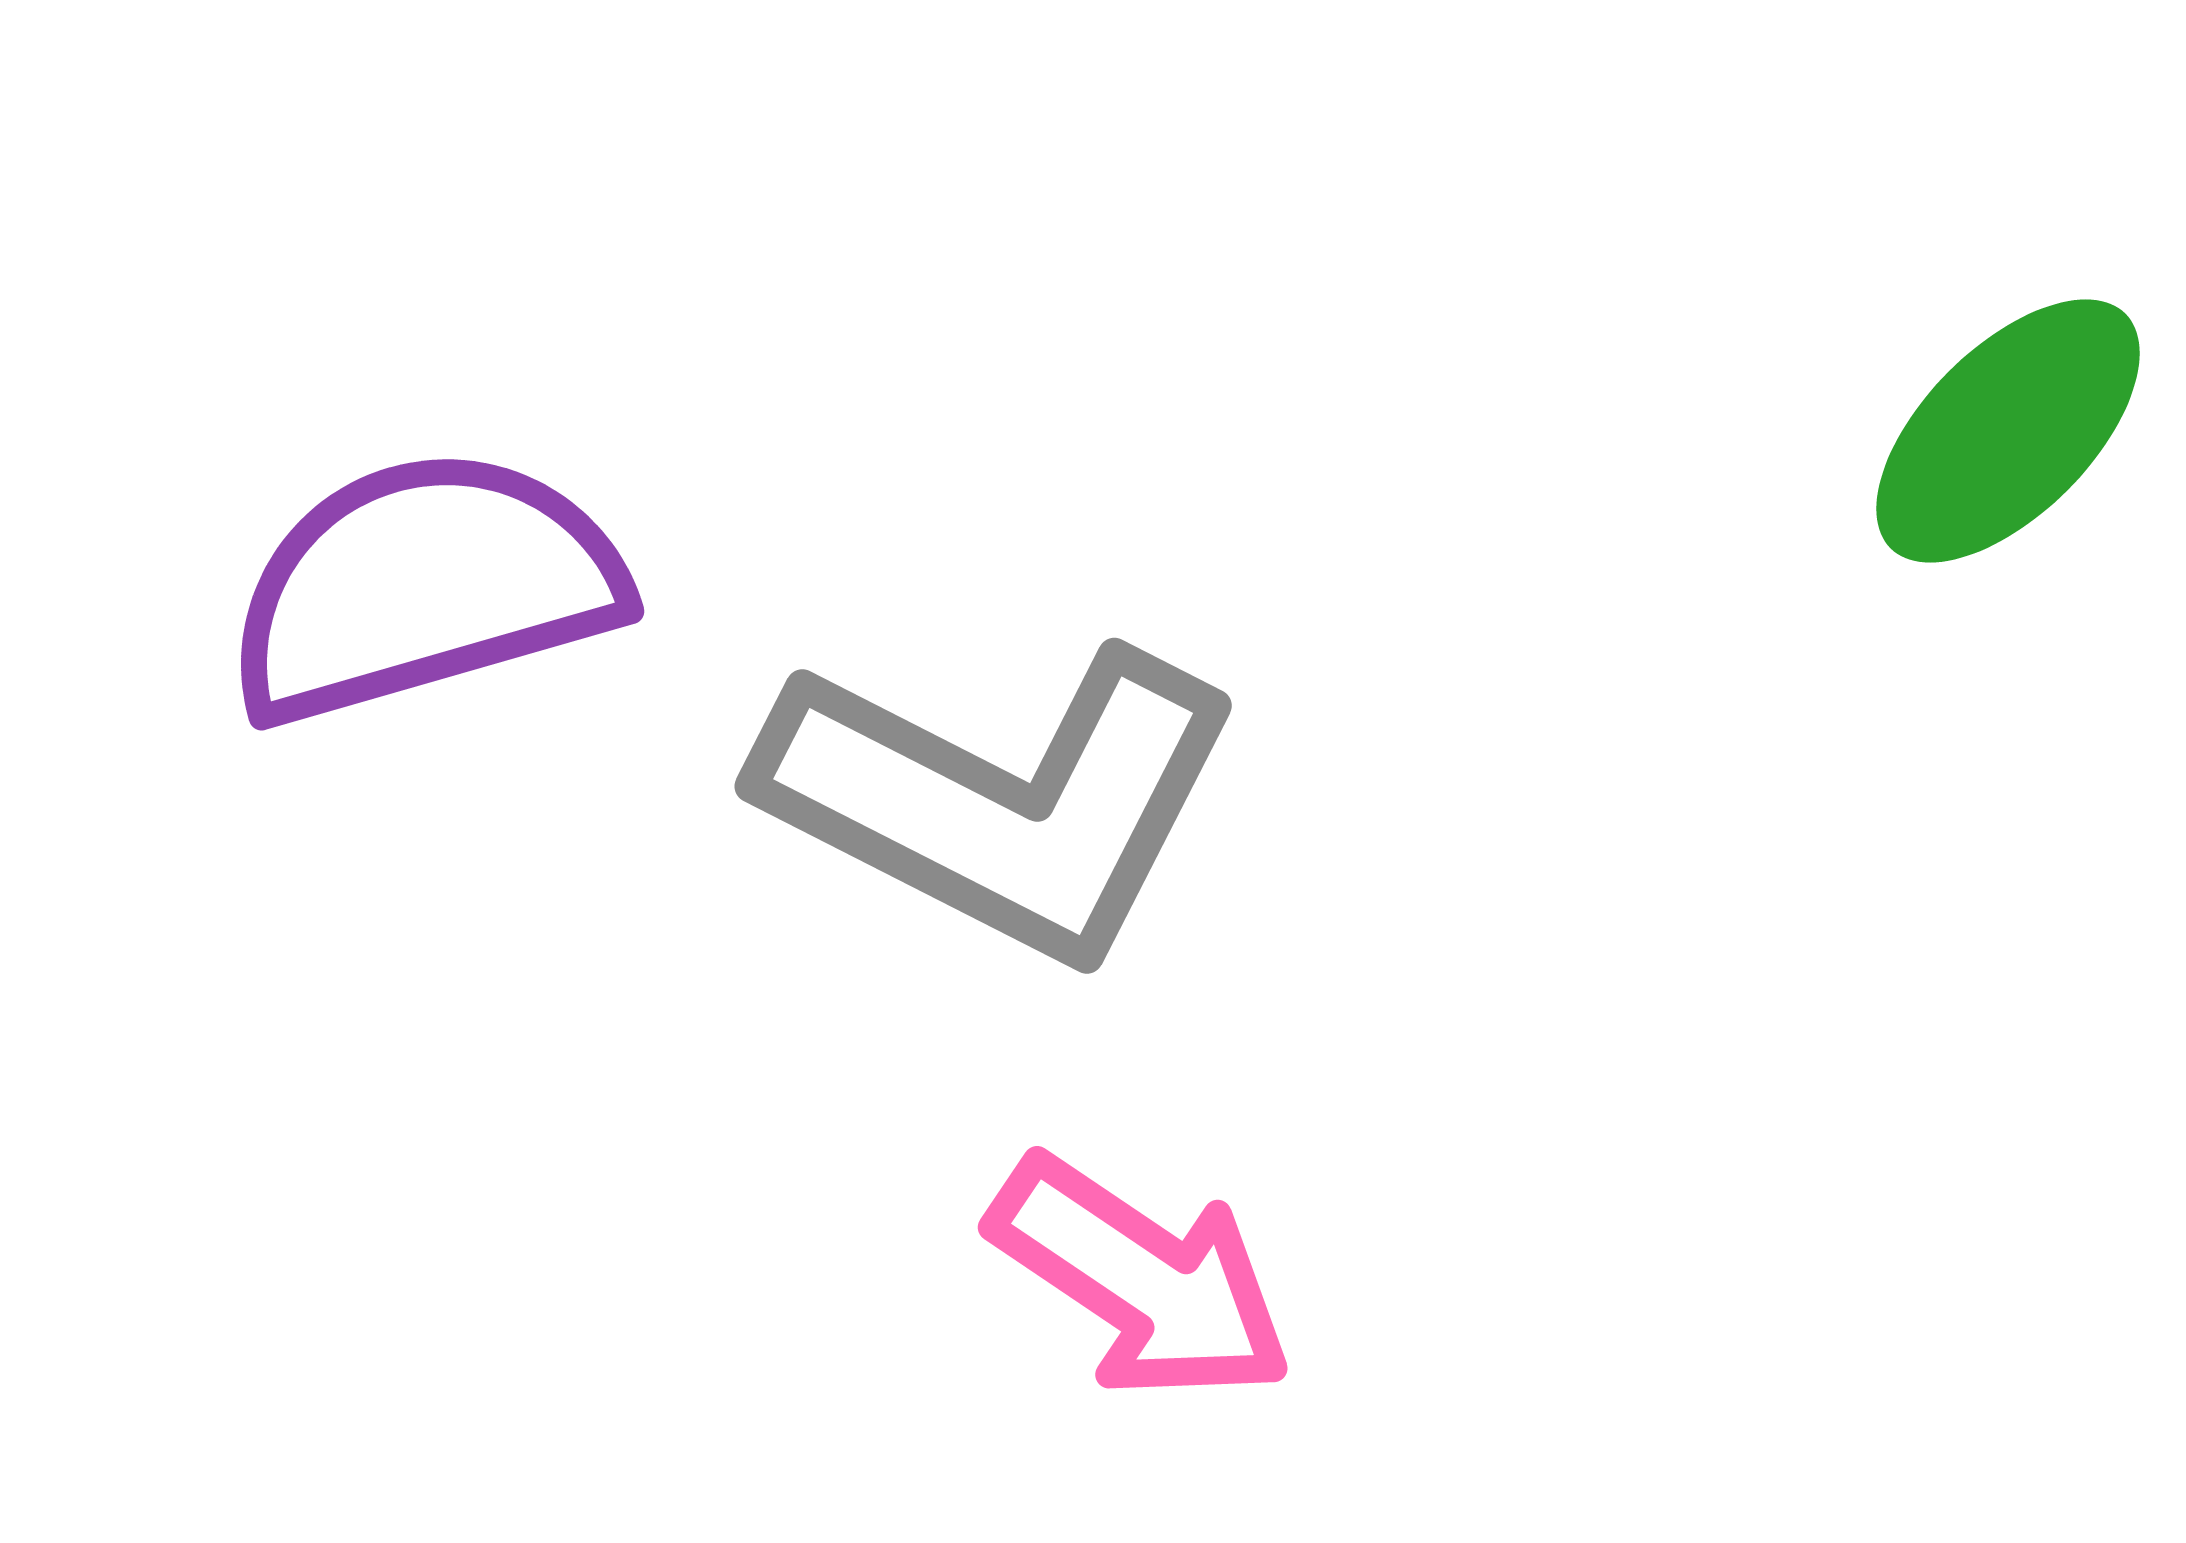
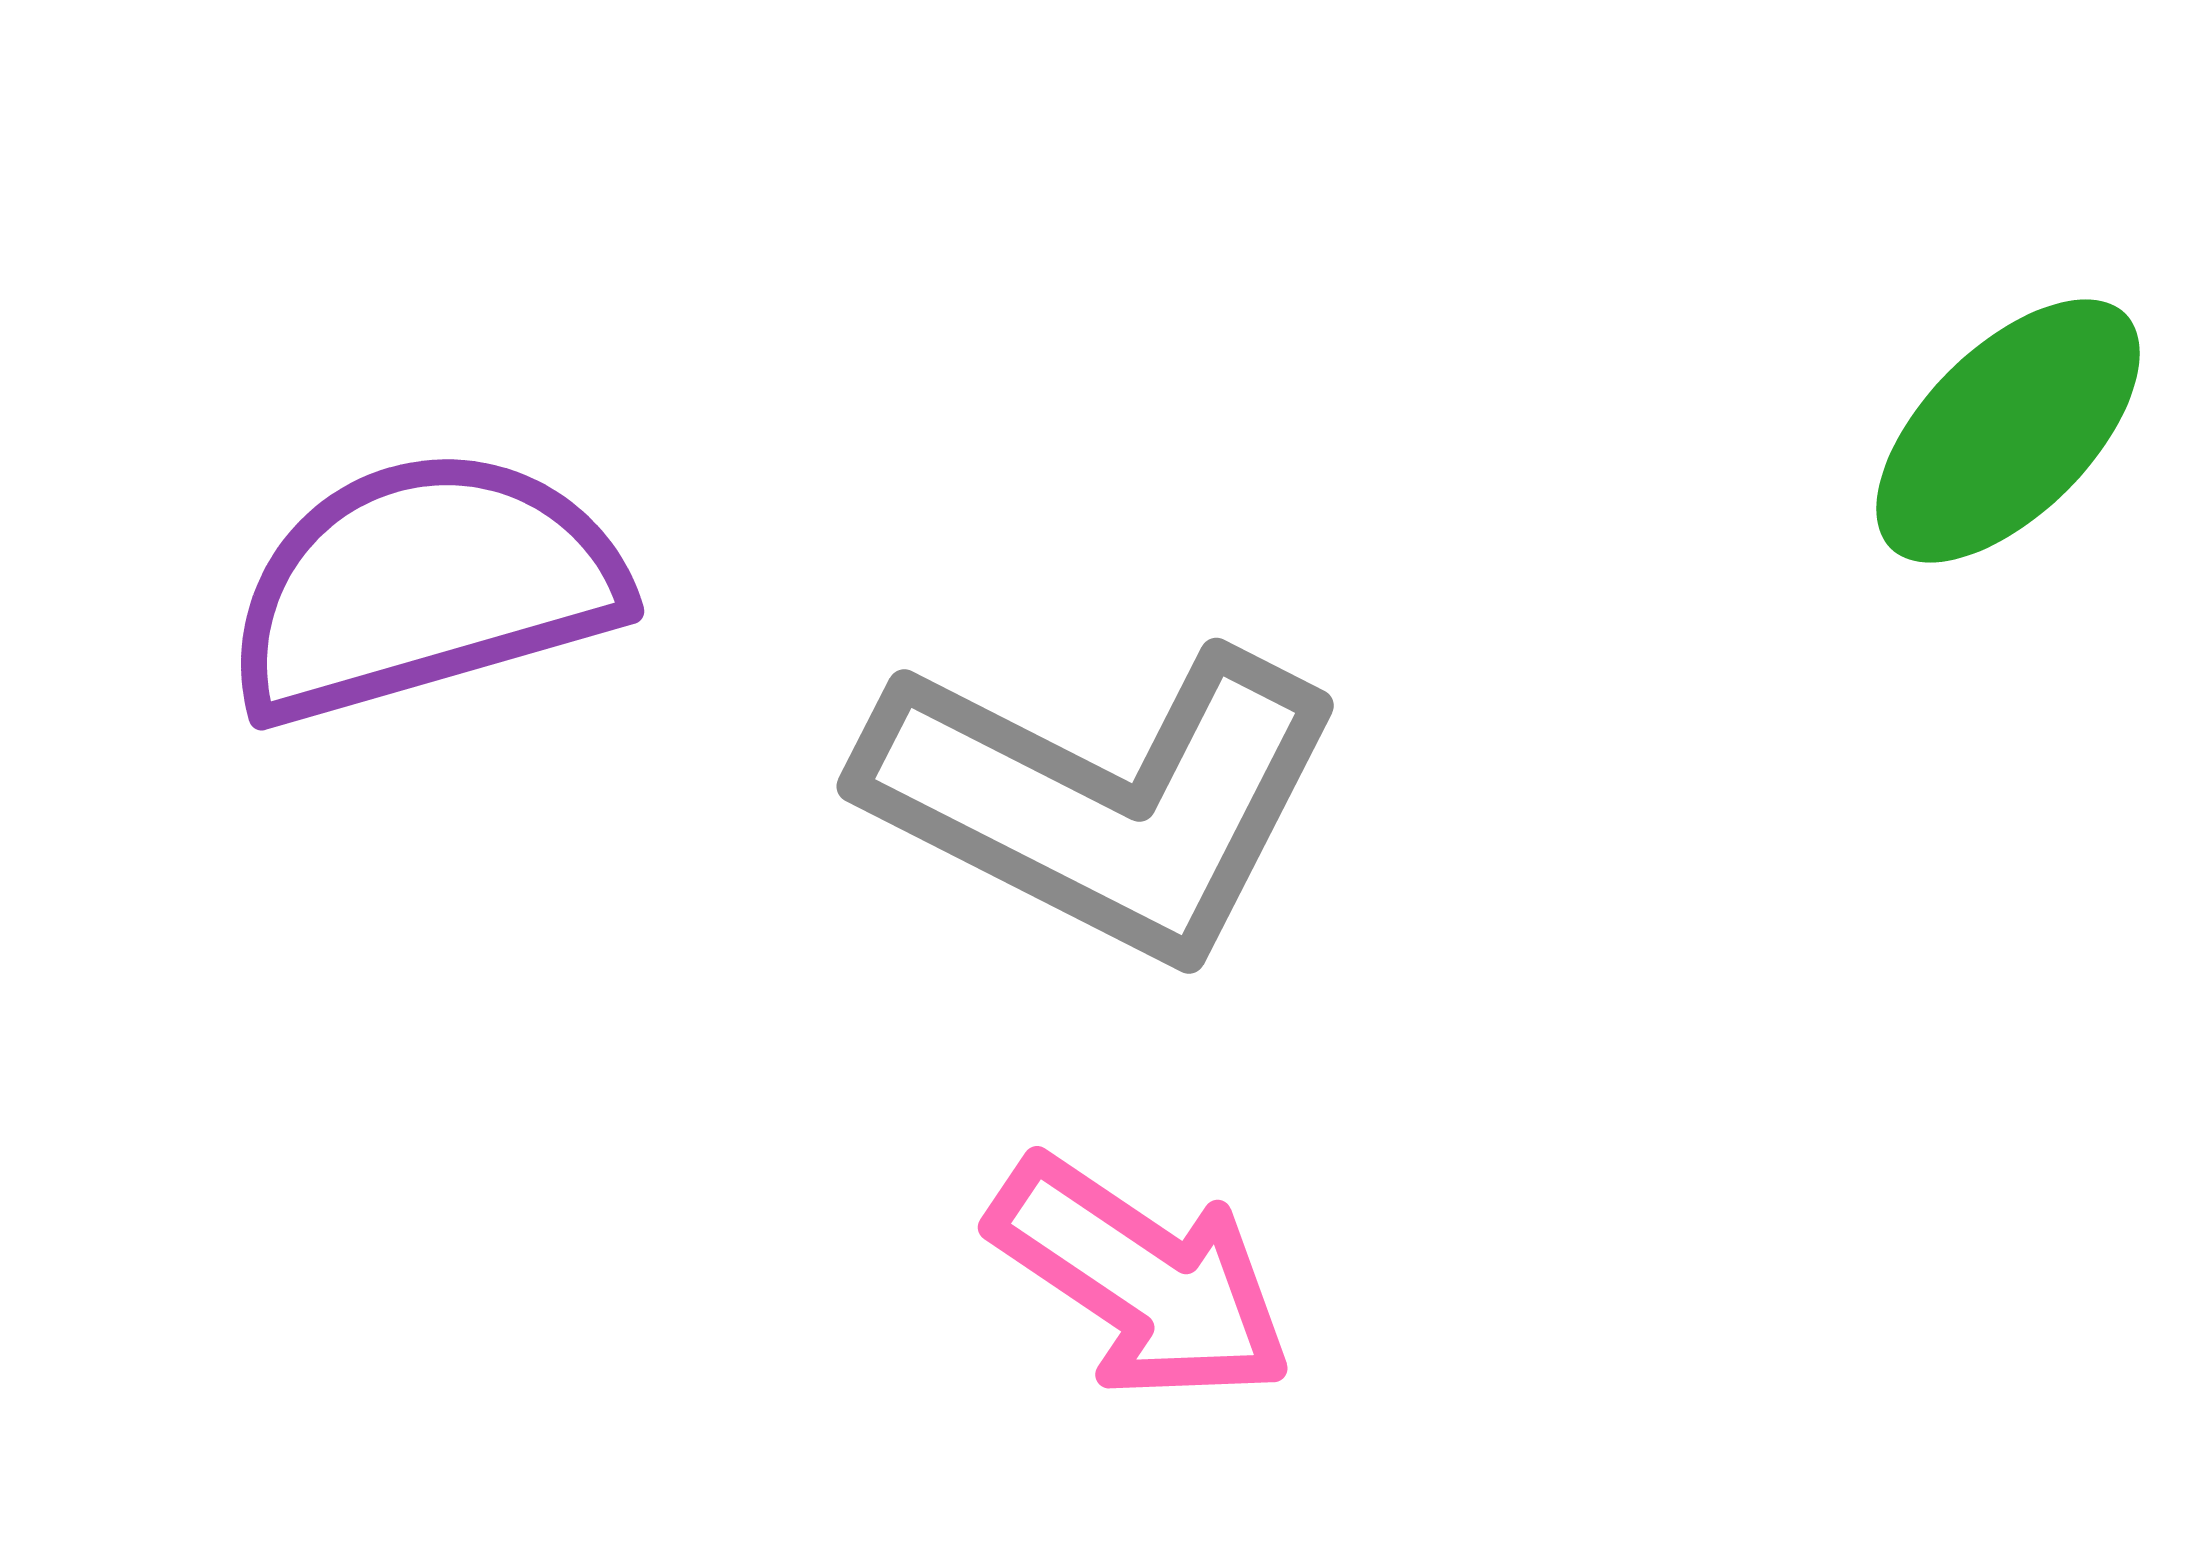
gray L-shape: moved 102 px right
